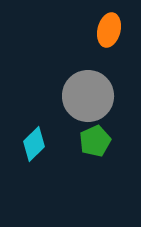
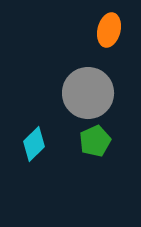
gray circle: moved 3 px up
